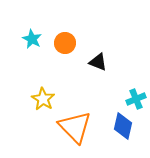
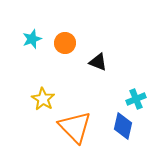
cyan star: rotated 24 degrees clockwise
